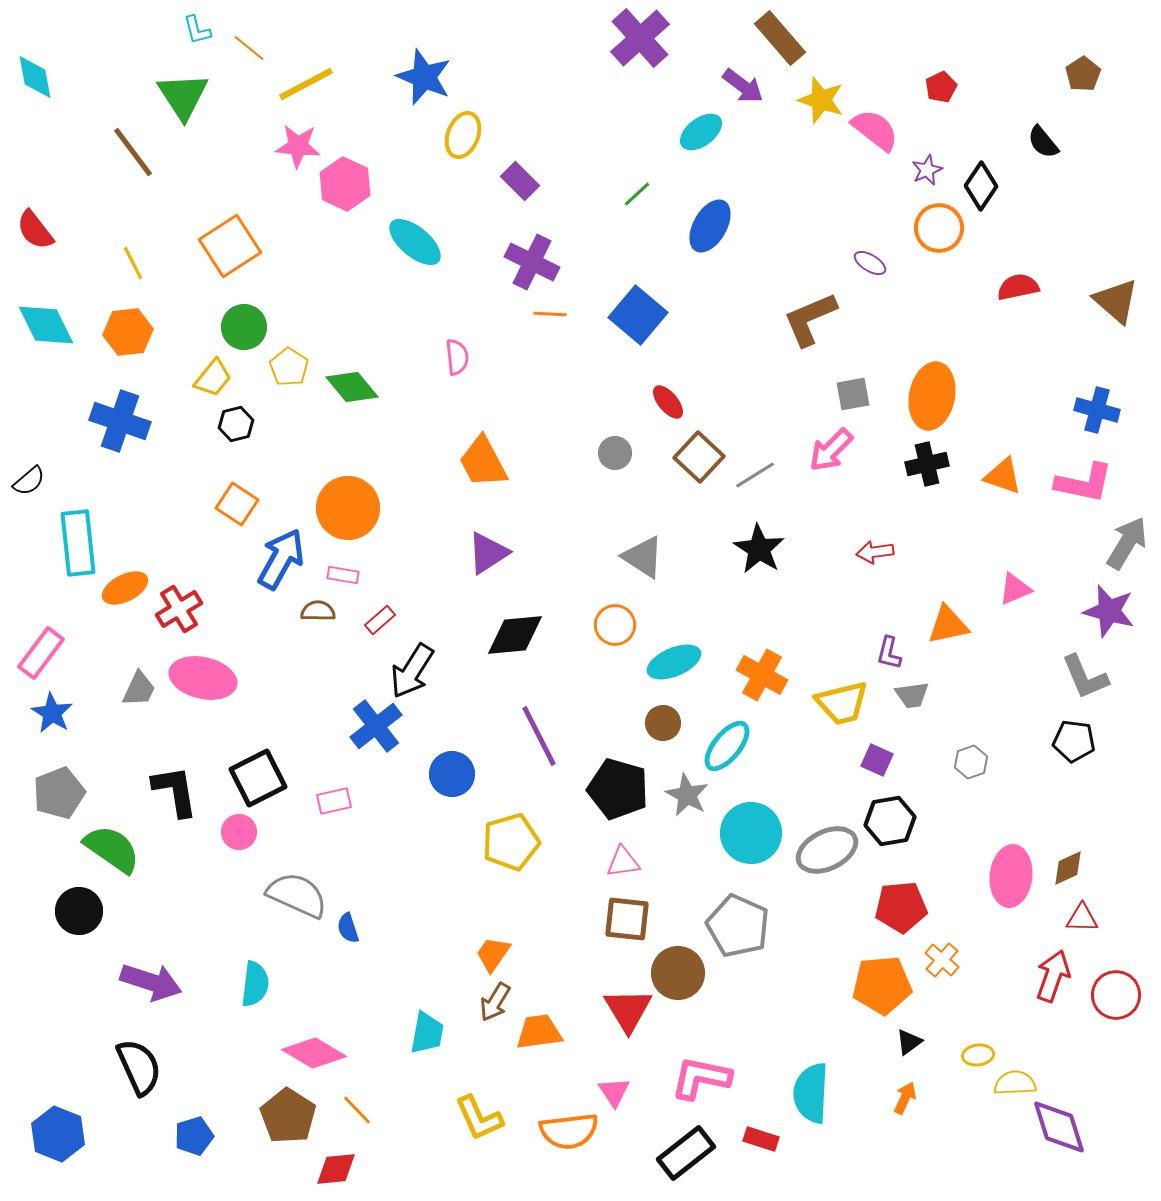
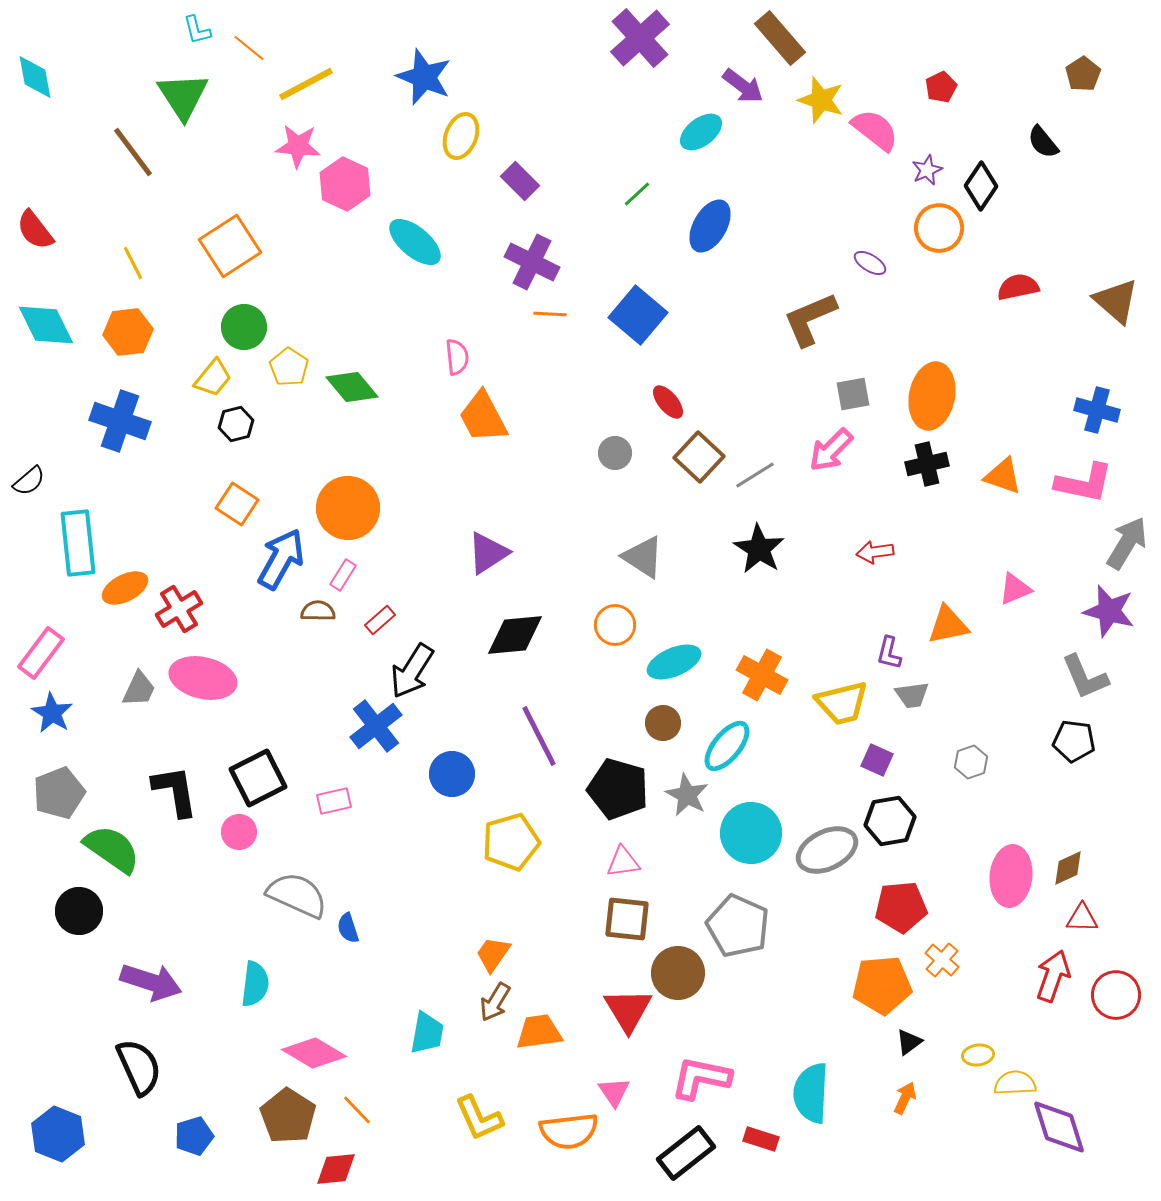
yellow ellipse at (463, 135): moved 2 px left, 1 px down
orange trapezoid at (483, 462): moved 45 px up
pink rectangle at (343, 575): rotated 68 degrees counterclockwise
